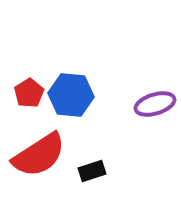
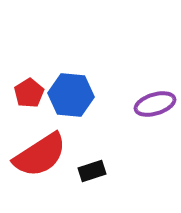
red semicircle: moved 1 px right
